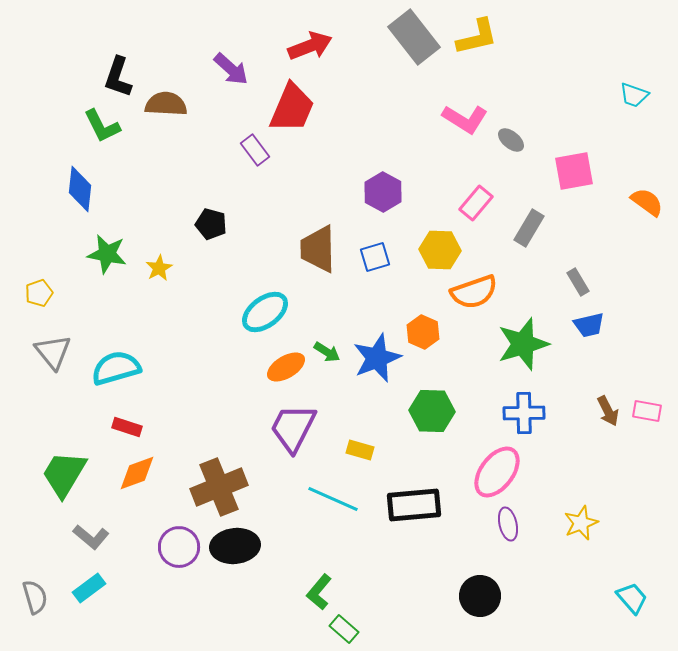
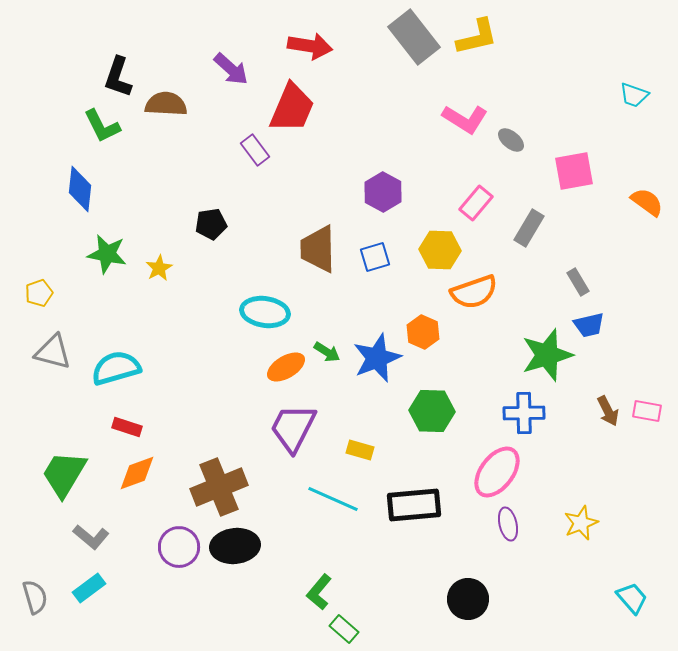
red arrow at (310, 46): rotated 30 degrees clockwise
black pentagon at (211, 224): rotated 24 degrees counterclockwise
cyan ellipse at (265, 312): rotated 45 degrees clockwise
green star at (523, 344): moved 24 px right, 11 px down
gray triangle at (53, 352): rotated 36 degrees counterclockwise
black circle at (480, 596): moved 12 px left, 3 px down
